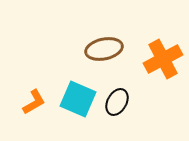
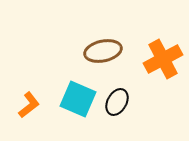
brown ellipse: moved 1 px left, 2 px down
orange L-shape: moved 5 px left, 3 px down; rotated 8 degrees counterclockwise
